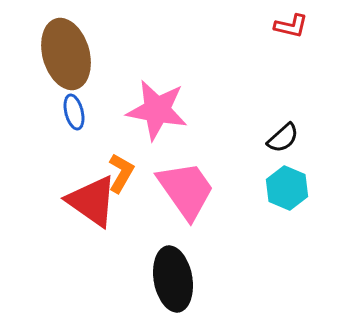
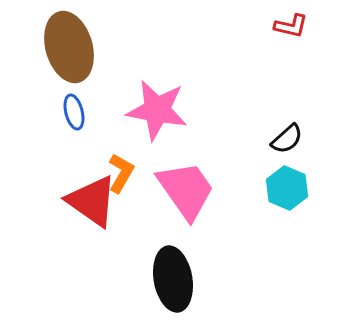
brown ellipse: moved 3 px right, 7 px up
black semicircle: moved 4 px right, 1 px down
